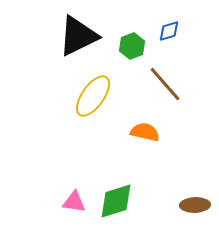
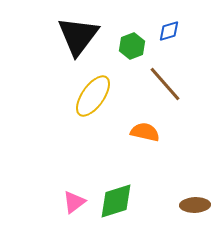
black triangle: rotated 27 degrees counterclockwise
pink triangle: rotated 45 degrees counterclockwise
